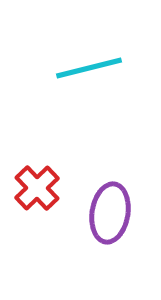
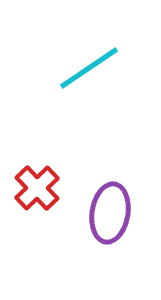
cyan line: rotated 20 degrees counterclockwise
